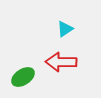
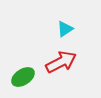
red arrow: rotated 152 degrees clockwise
